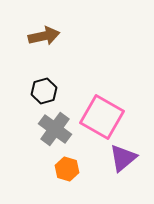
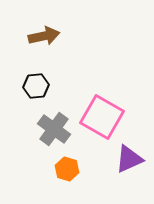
black hexagon: moved 8 px left, 5 px up; rotated 10 degrees clockwise
gray cross: moved 1 px left
purple triangle: moved 6 px right, 1 px down; rotated 16 degrees clockwise
